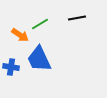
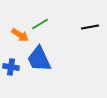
black line: moved 13 px right, 9 px down
